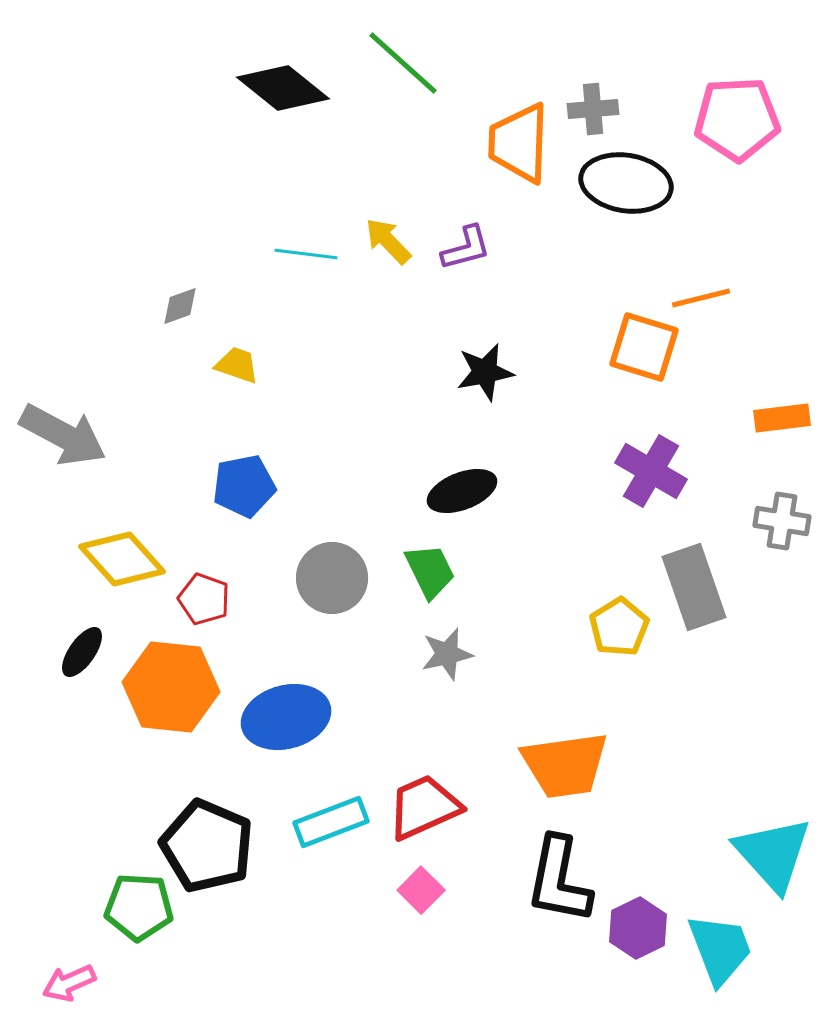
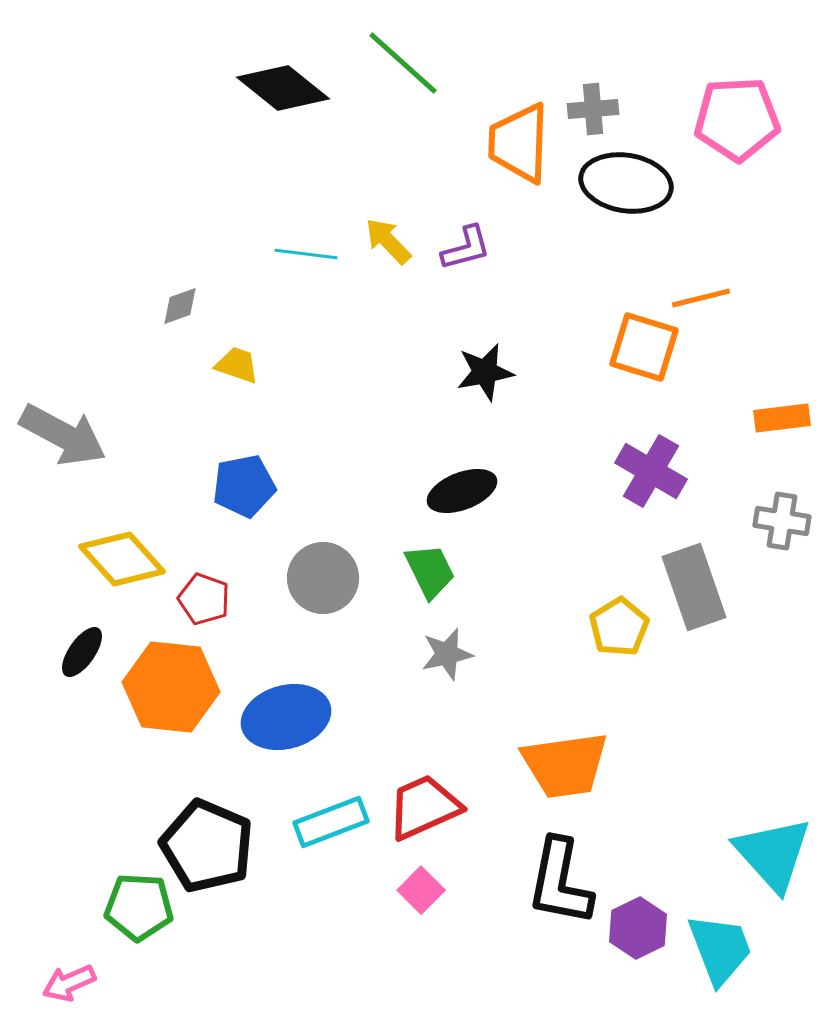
gray circle at (332, 578): moved 9 px left
black L-shape at (559, 880): moved 1 px right, 2 px down
